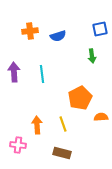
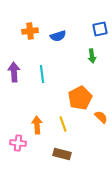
orange semicircle: rotated 48 degrees clockwise
pink cross: moved 2 px up
brown rectangle: moved 1 px down
